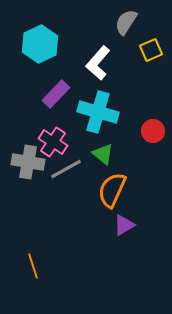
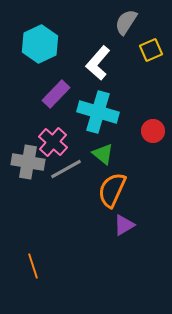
pink cross: rotated 8 degrees clockwise
